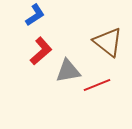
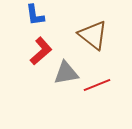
blue L-shape: rotated 115 degrees clockwise
brown triangle: moved 15 px left, 7 px up
gray triangle: moved 2 px left, 2 px down
